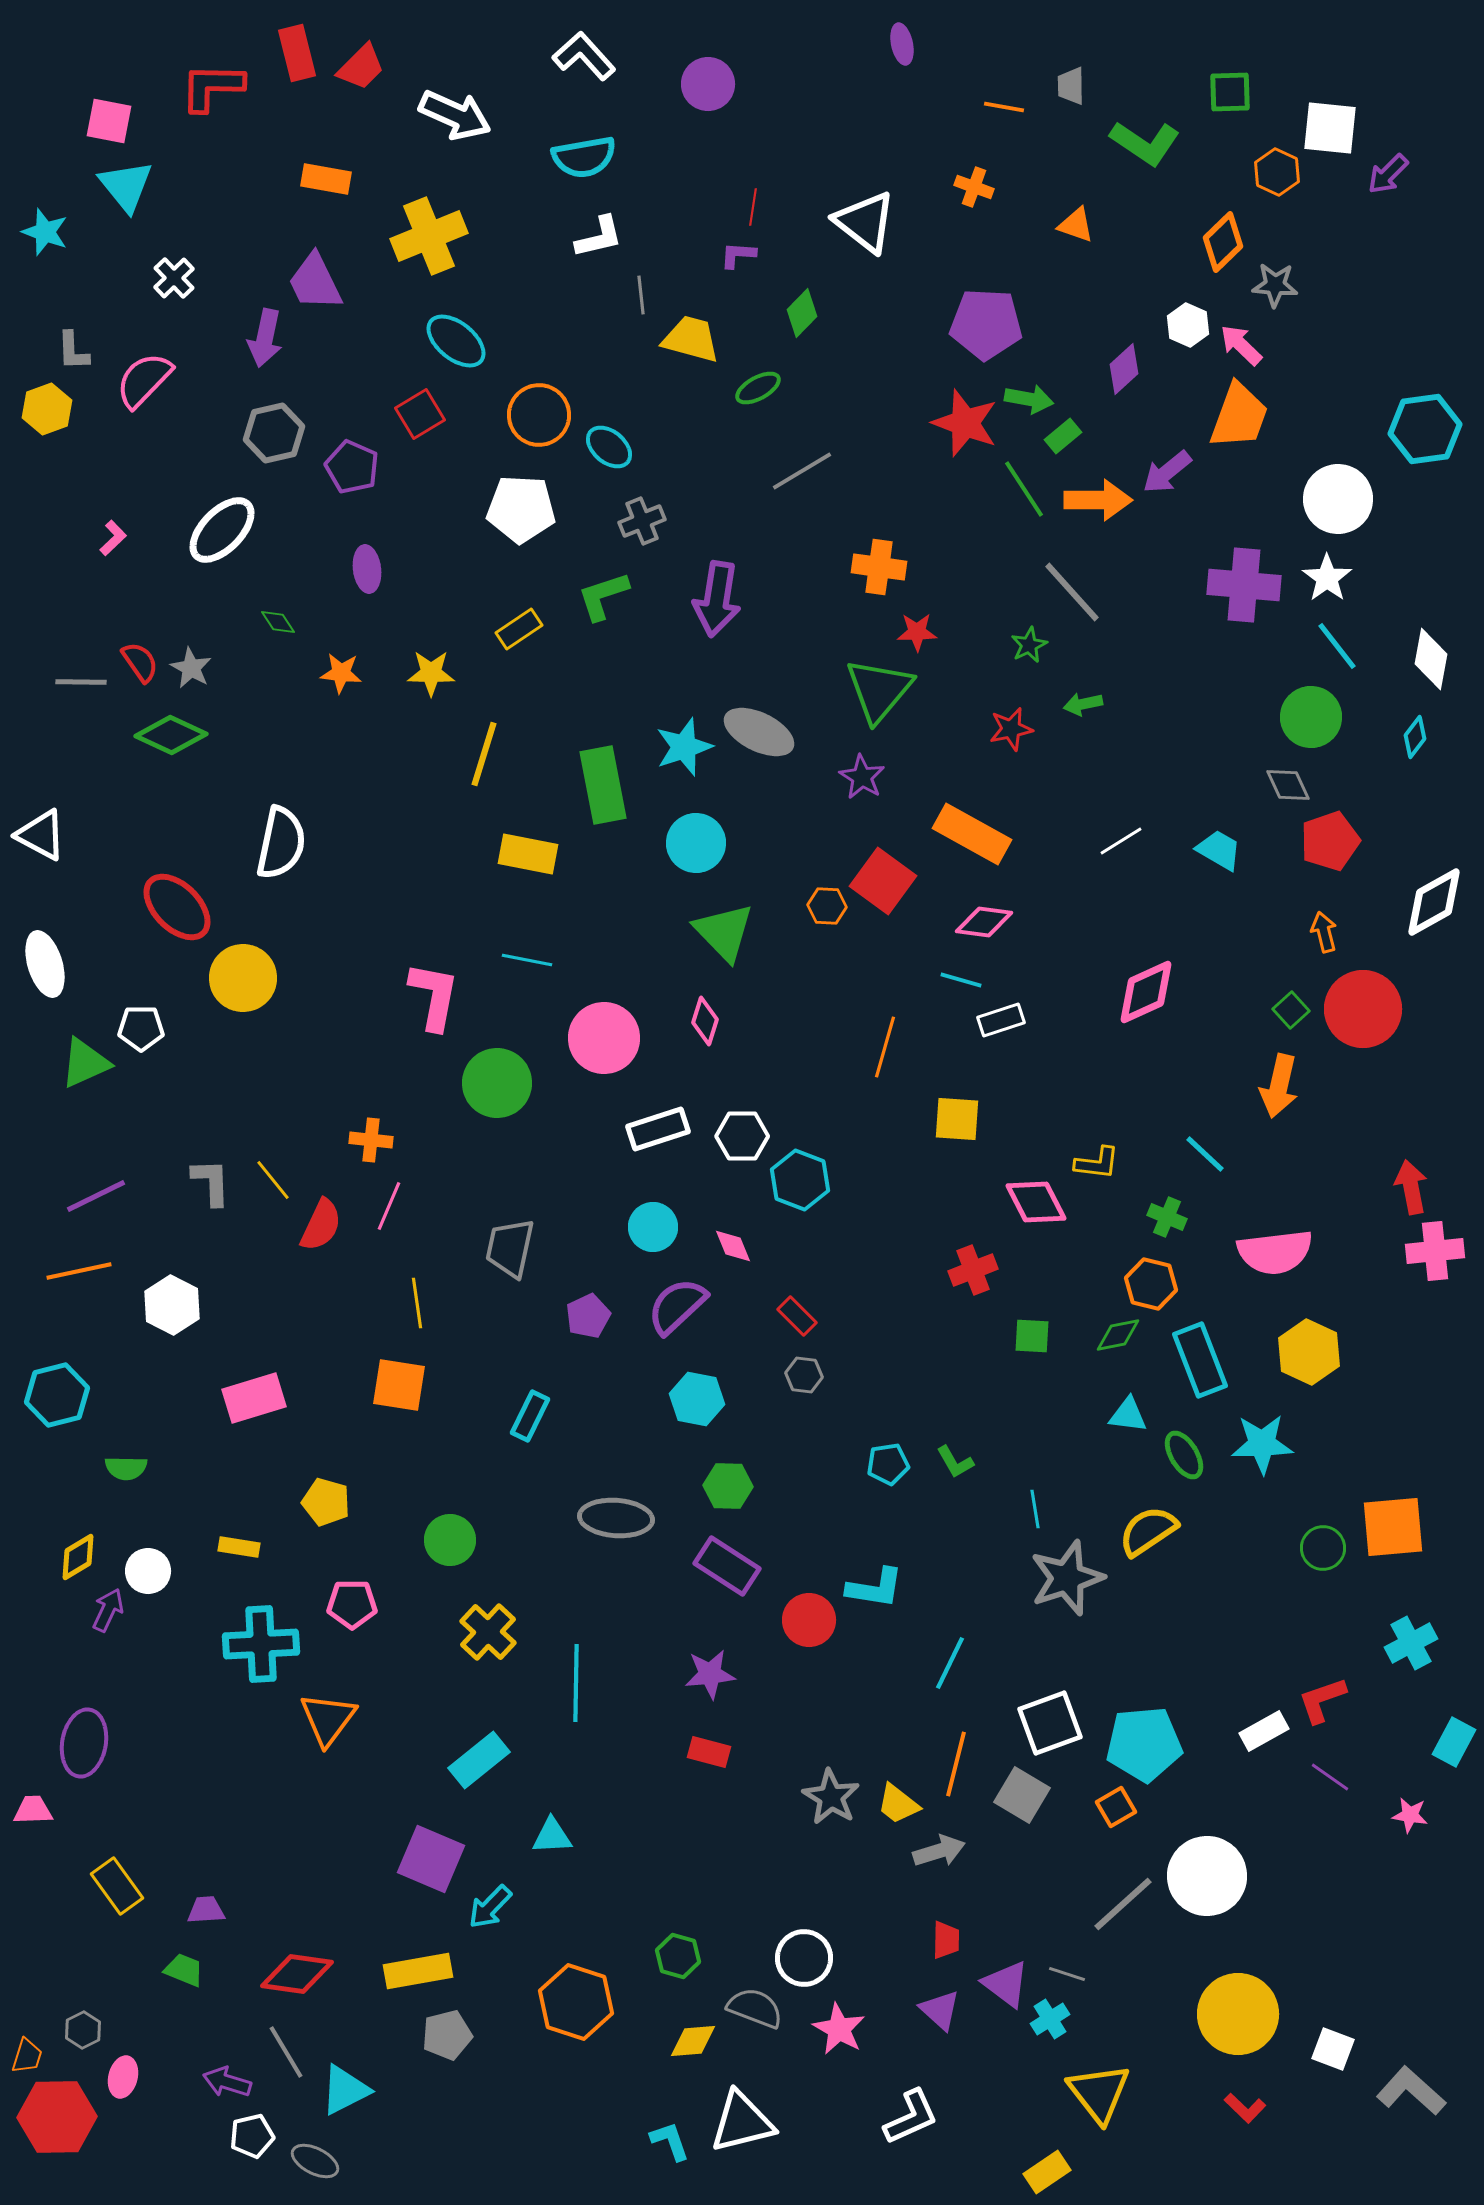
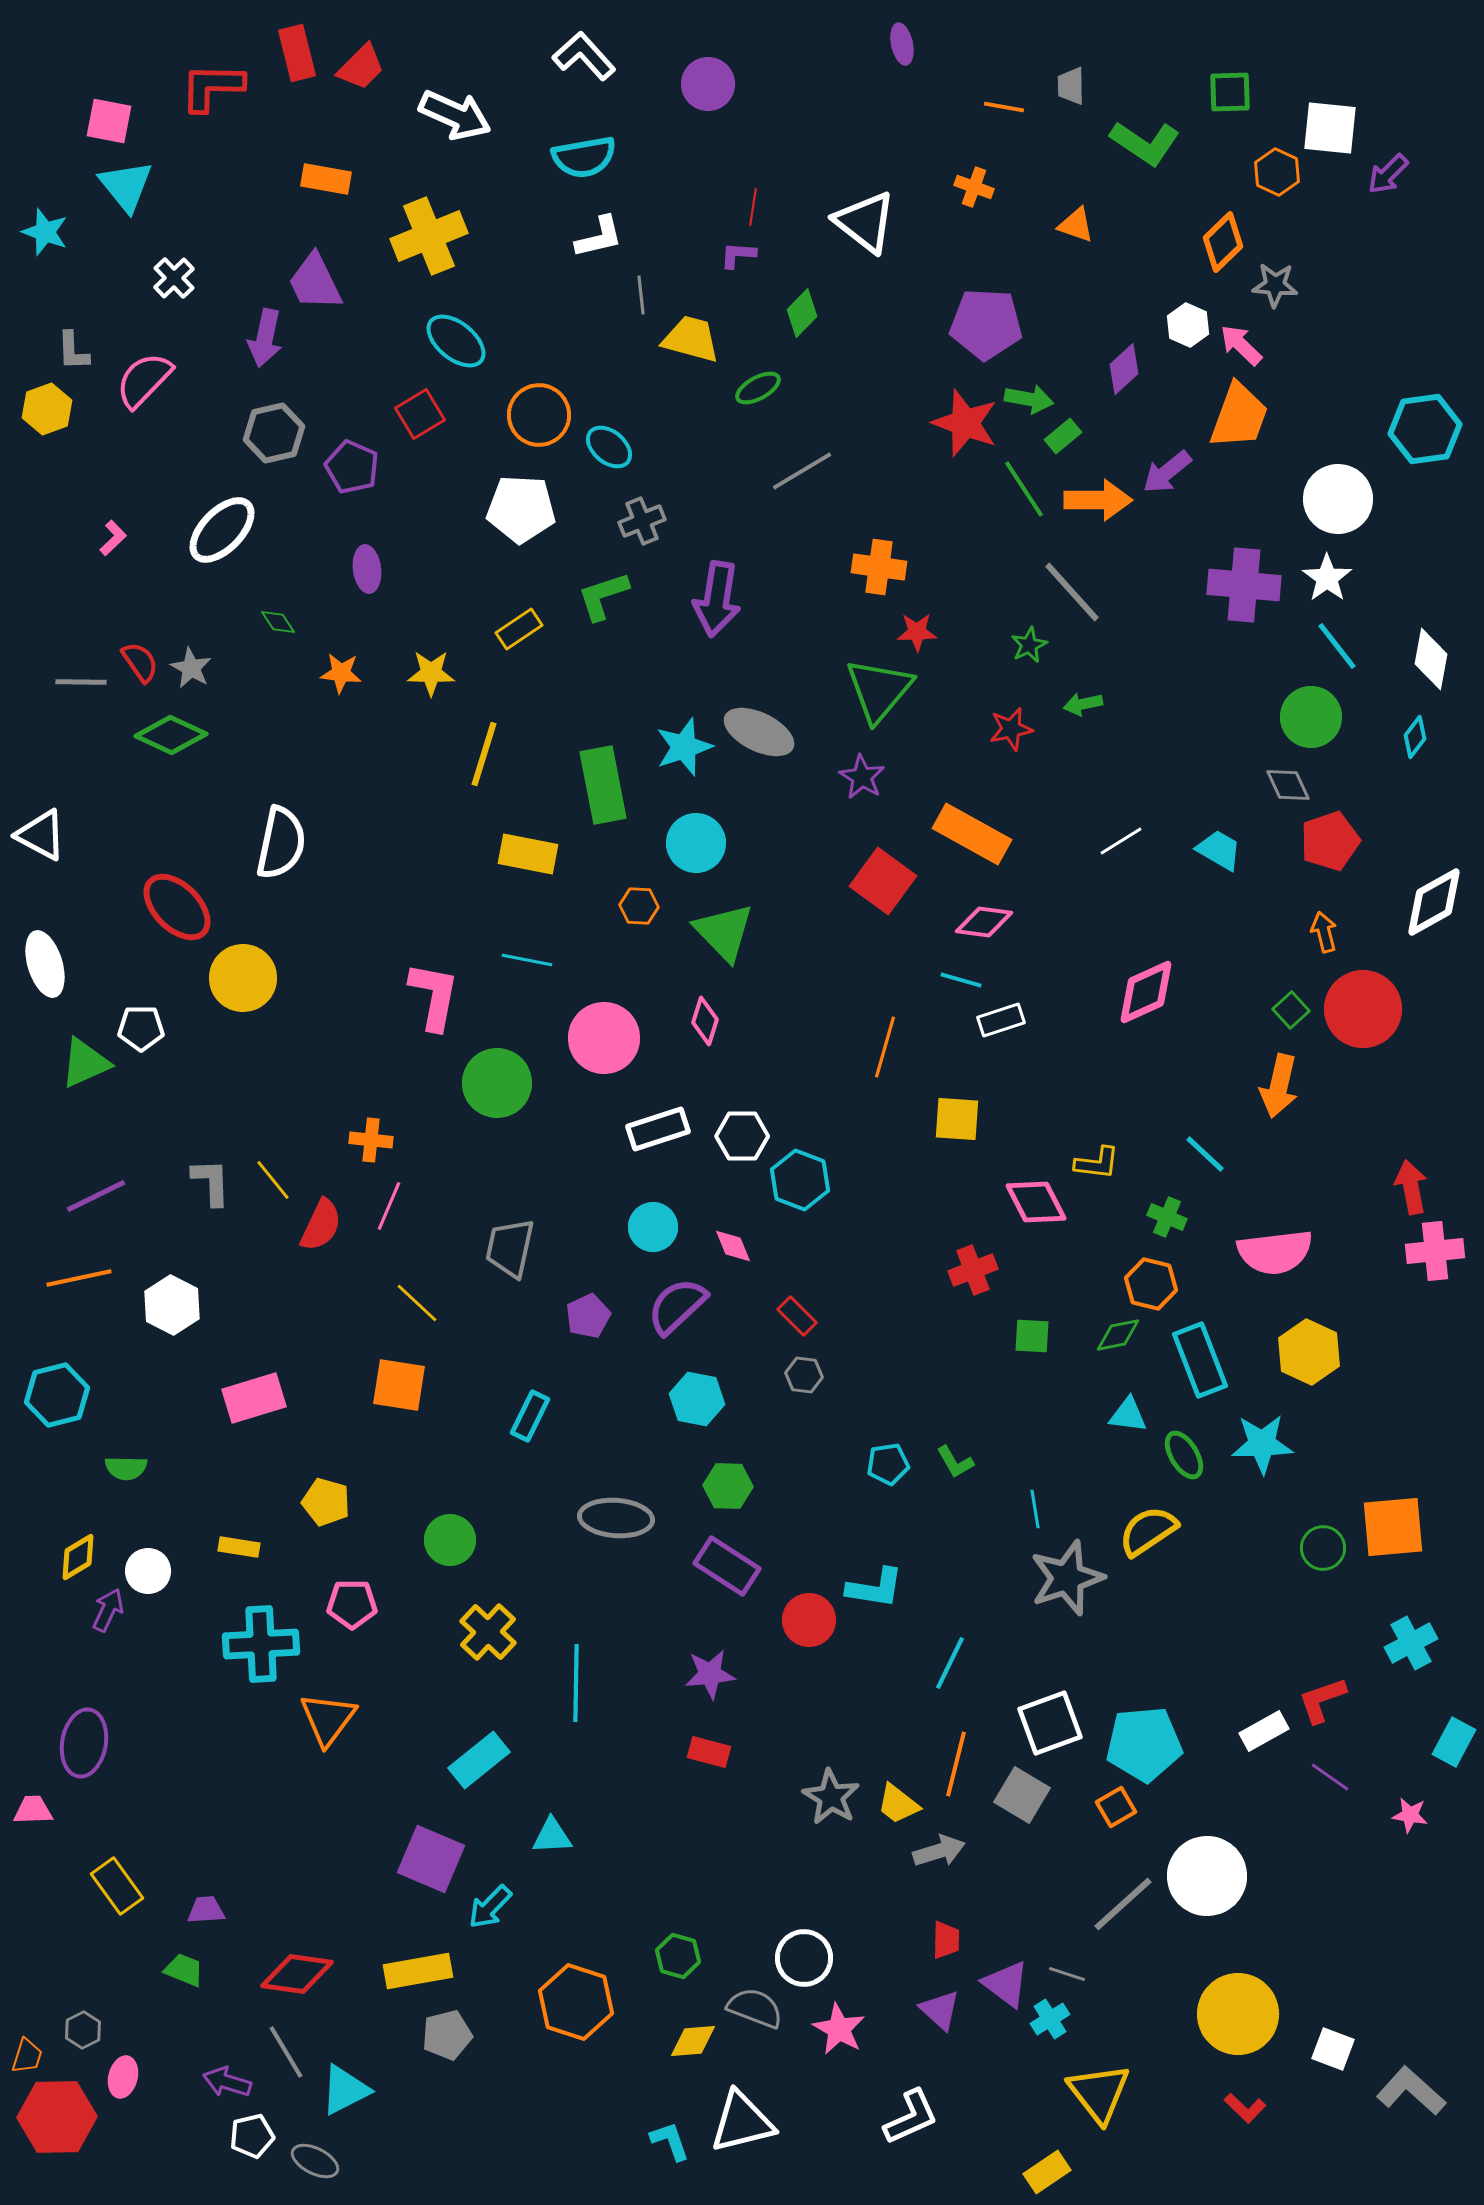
orange hexagon at (827, 906): moved 188 px left
orange line at (79, 1271): moved 7 px down
yellow line at (417, 1303): rotated 39 degrees counterclockwise
